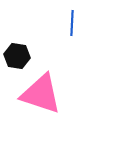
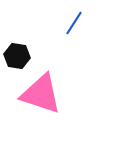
blue line: moved 2 px right; rotated 30 degrees clockwise
